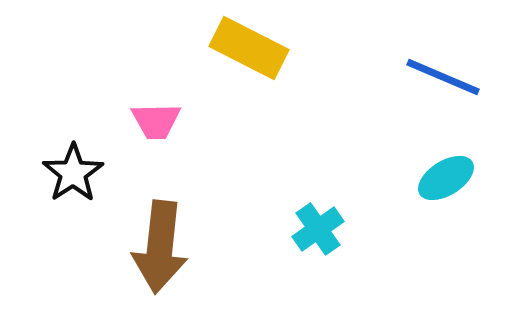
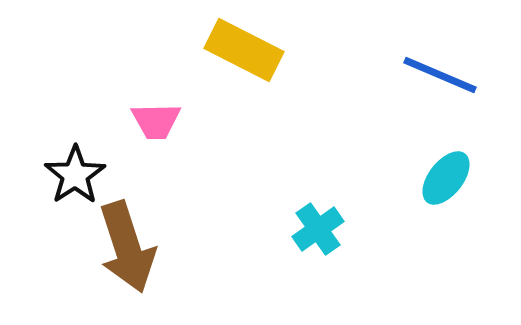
yellow rectangle: moved 5 px left, 2 px down
blue line: moved 3 px left, 2 px up
black star: moved 2 px right, 2 px down
cyan ellipse: rotated 20 degrees counterclockwise
brown arrow: moved 33 px left; rotated 24 degrees counterclockwise
